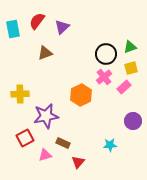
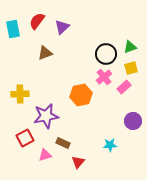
orange hexagon: rotated 15 degrees clockwise
